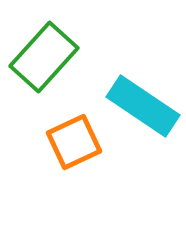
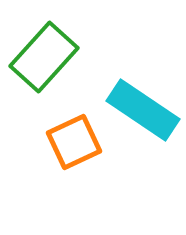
cyan rectangle: moved 4 px down
